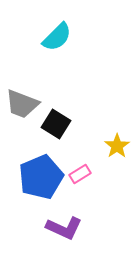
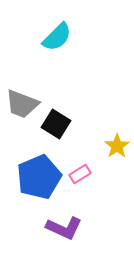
blue pentagon: moved 2 px left
